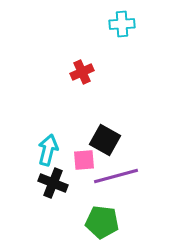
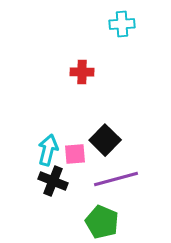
red cross: rotated 25 degrees clockwise
black square: rotated 16 degrees clockwise
pink square: moved 9 px left, 6 px up
purple line: moved 3 px down
black cross: moved 2 px up
green pentagon: rotated 16 degrees clockwise
